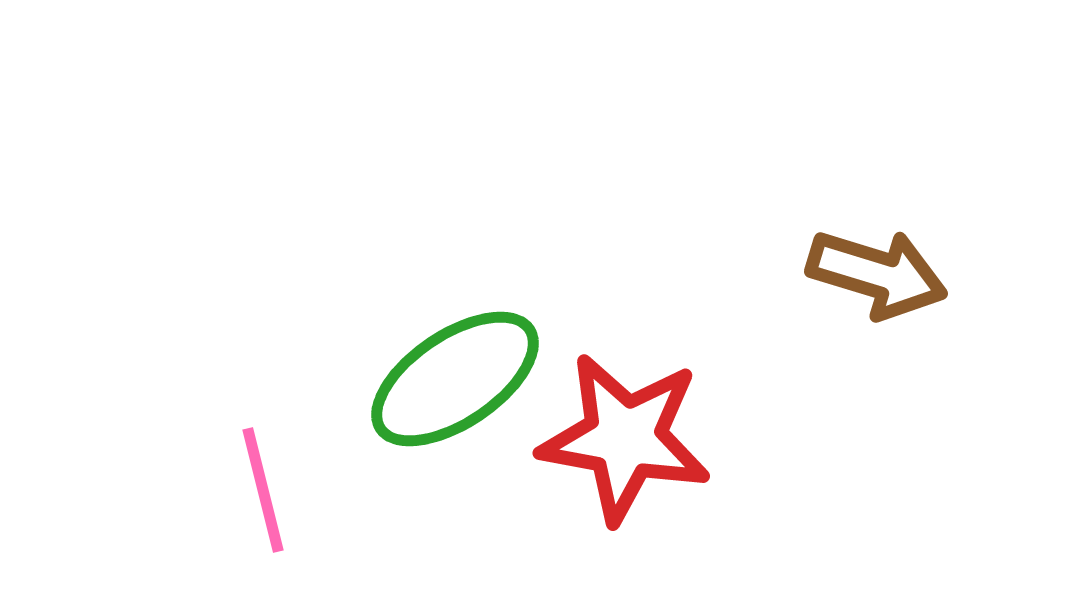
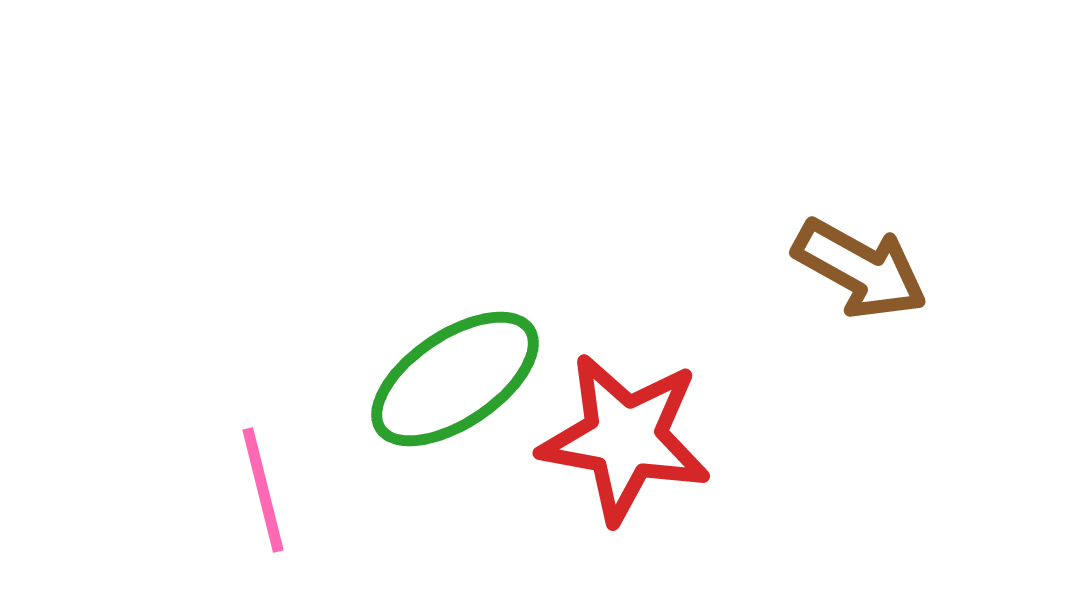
brown arrow: moved 17 px left, 5 px up; rotated 12 degrees clockwise
